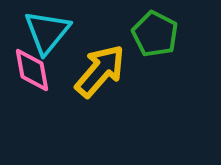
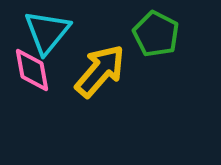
green pentagon: moved 1 px right
